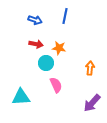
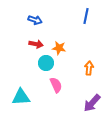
blue line: moved 21 px right
orange arrow: moved 1 px left
